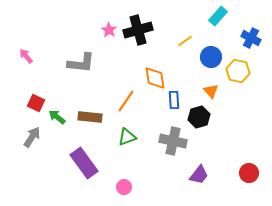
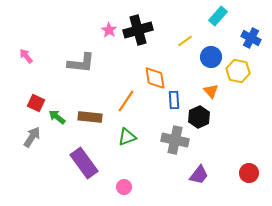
black hexagon: rotated 10 degrees counterclockwise
gray cross: moved 2 px right, 1 px up
